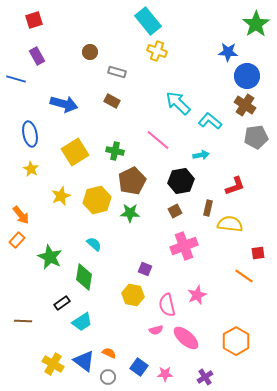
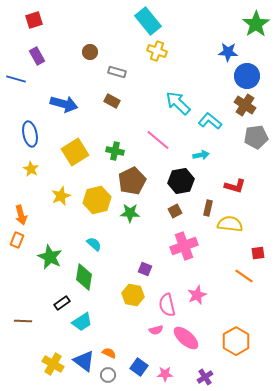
red L-shape at (235, 186): rotated 35 degrees clockwise
orange arrow at (21, 215): rotated 24 degrees clockwise
orange rectangle at (17, 240): rotated 21 degrees counterclockwise
gray circle at (108, 377): moved 2 px up
